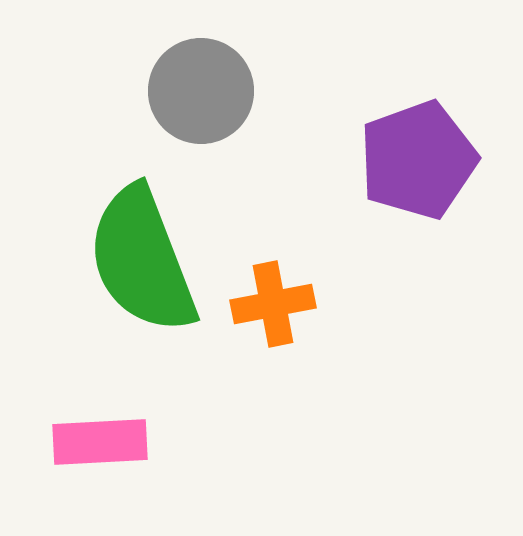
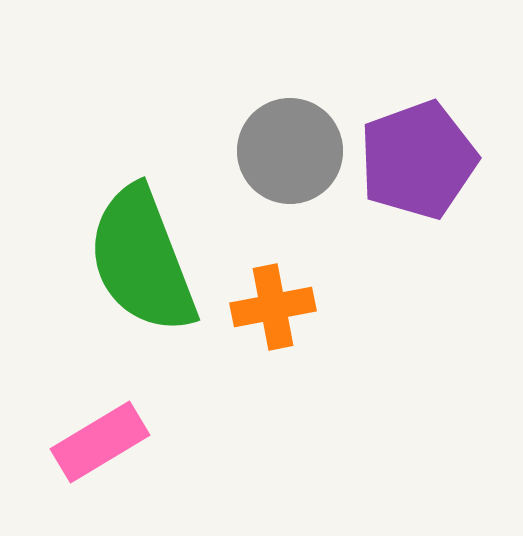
gray circle: moved 89 px right, 60 px down
orange cross: moved 3 px down
pink rectangle: rotated 28 degrees counterclockwise
